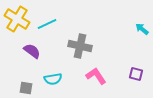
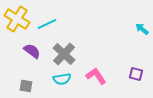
gray cross: moved 16 px left, 8 px down; rotated 30 degrees clockwise
cyan semicircle: moved 9 px right
gray square: moved 2 px up
